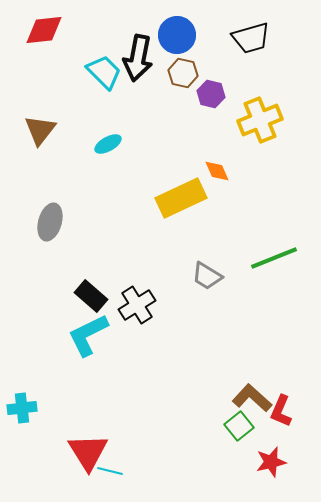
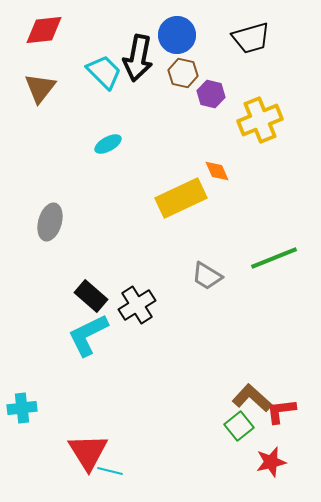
brown triangle: moved 42 px up
red L-shape: rotated 60 degrees clockwise
